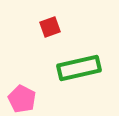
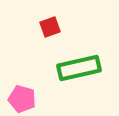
pink pentagon: rotated 12 degrees counterclockwise
